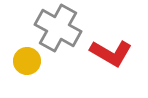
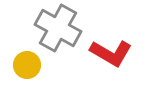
yellow circle: moved 4 px down
